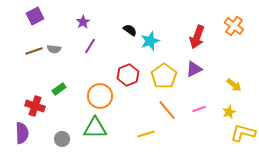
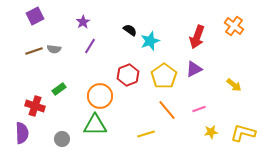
yellow star: moved 18 px left, 20 px down; rotated 16 degrees clockwise
green triangle: moved 3 px up
